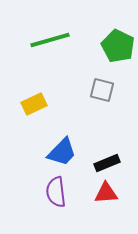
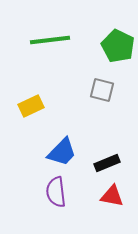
green line: rotated 9 degrees clockwise
yellow rectangle: moved 3 px left, 2 px down
red triangle: moved 6 px right, 3 px down; rotated 15 degrees clockwise
